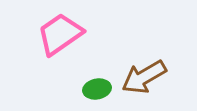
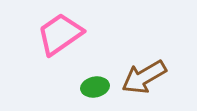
green ellipse: moved 2 px left, 2 px up
